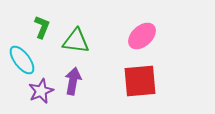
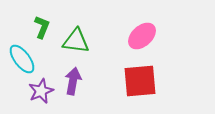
cyan ellipse: moved 1 px up
